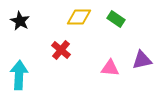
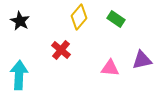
yellow diamond: rotated 50 degrees counterclockwise
